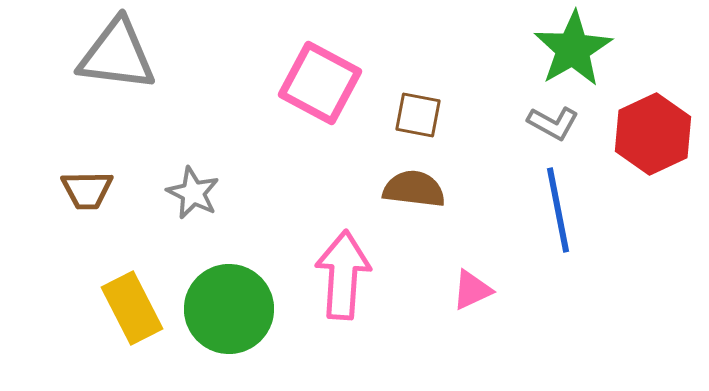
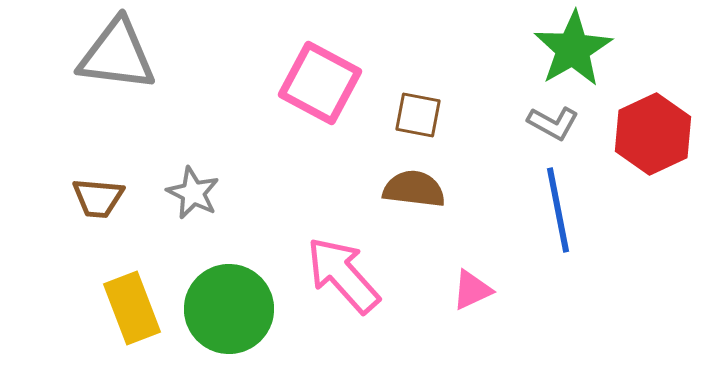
brown trapezoid: moved 11 px right, 8 px down; rotated 6 degrees clockwise
pink arrow: rotated 46 degrees counterclockwise
yellow rectangle: rotated 6 degrees clockwise
